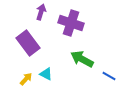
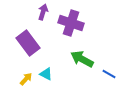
purple arrow: moved 2 px right
blue line: moved 2 px up
